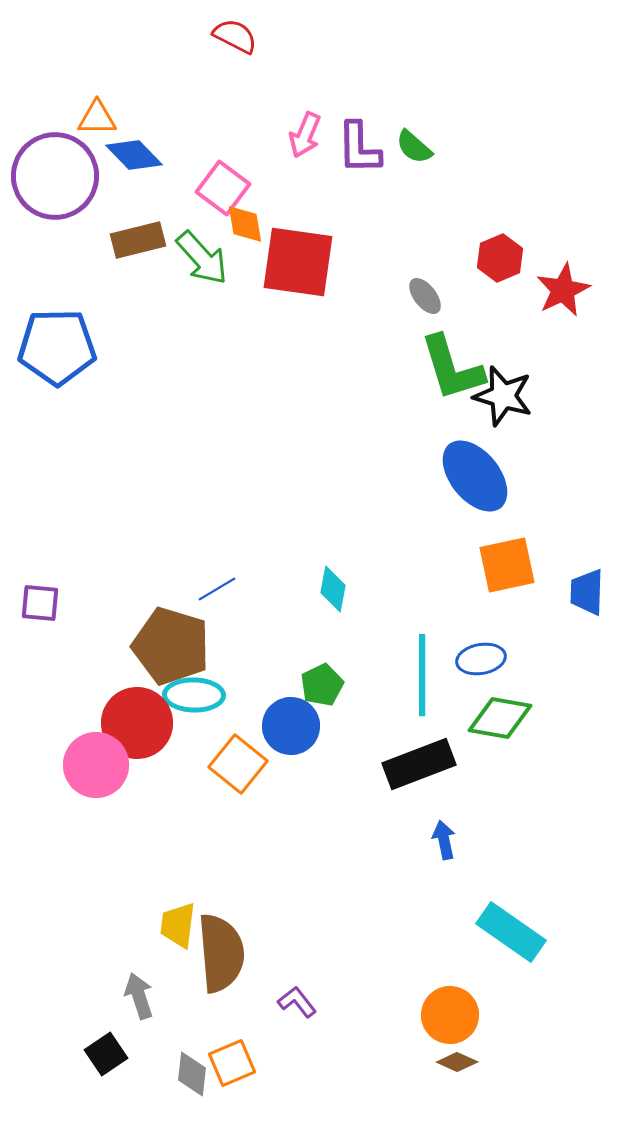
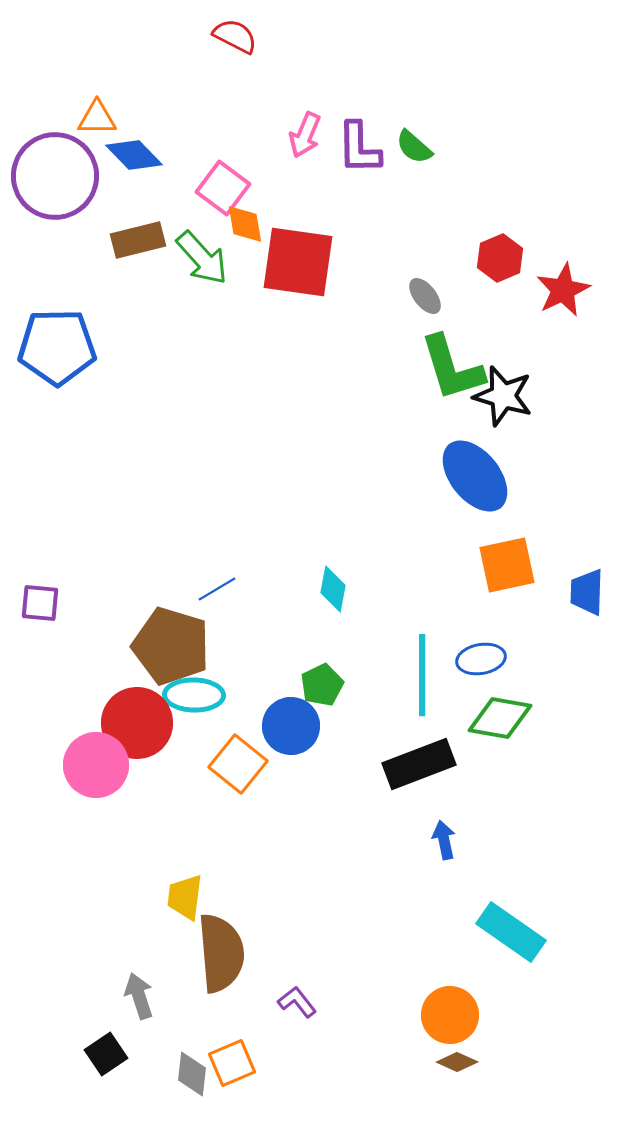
yellow trapezoid at (178, 925): moved 7 px right, 28 px up
